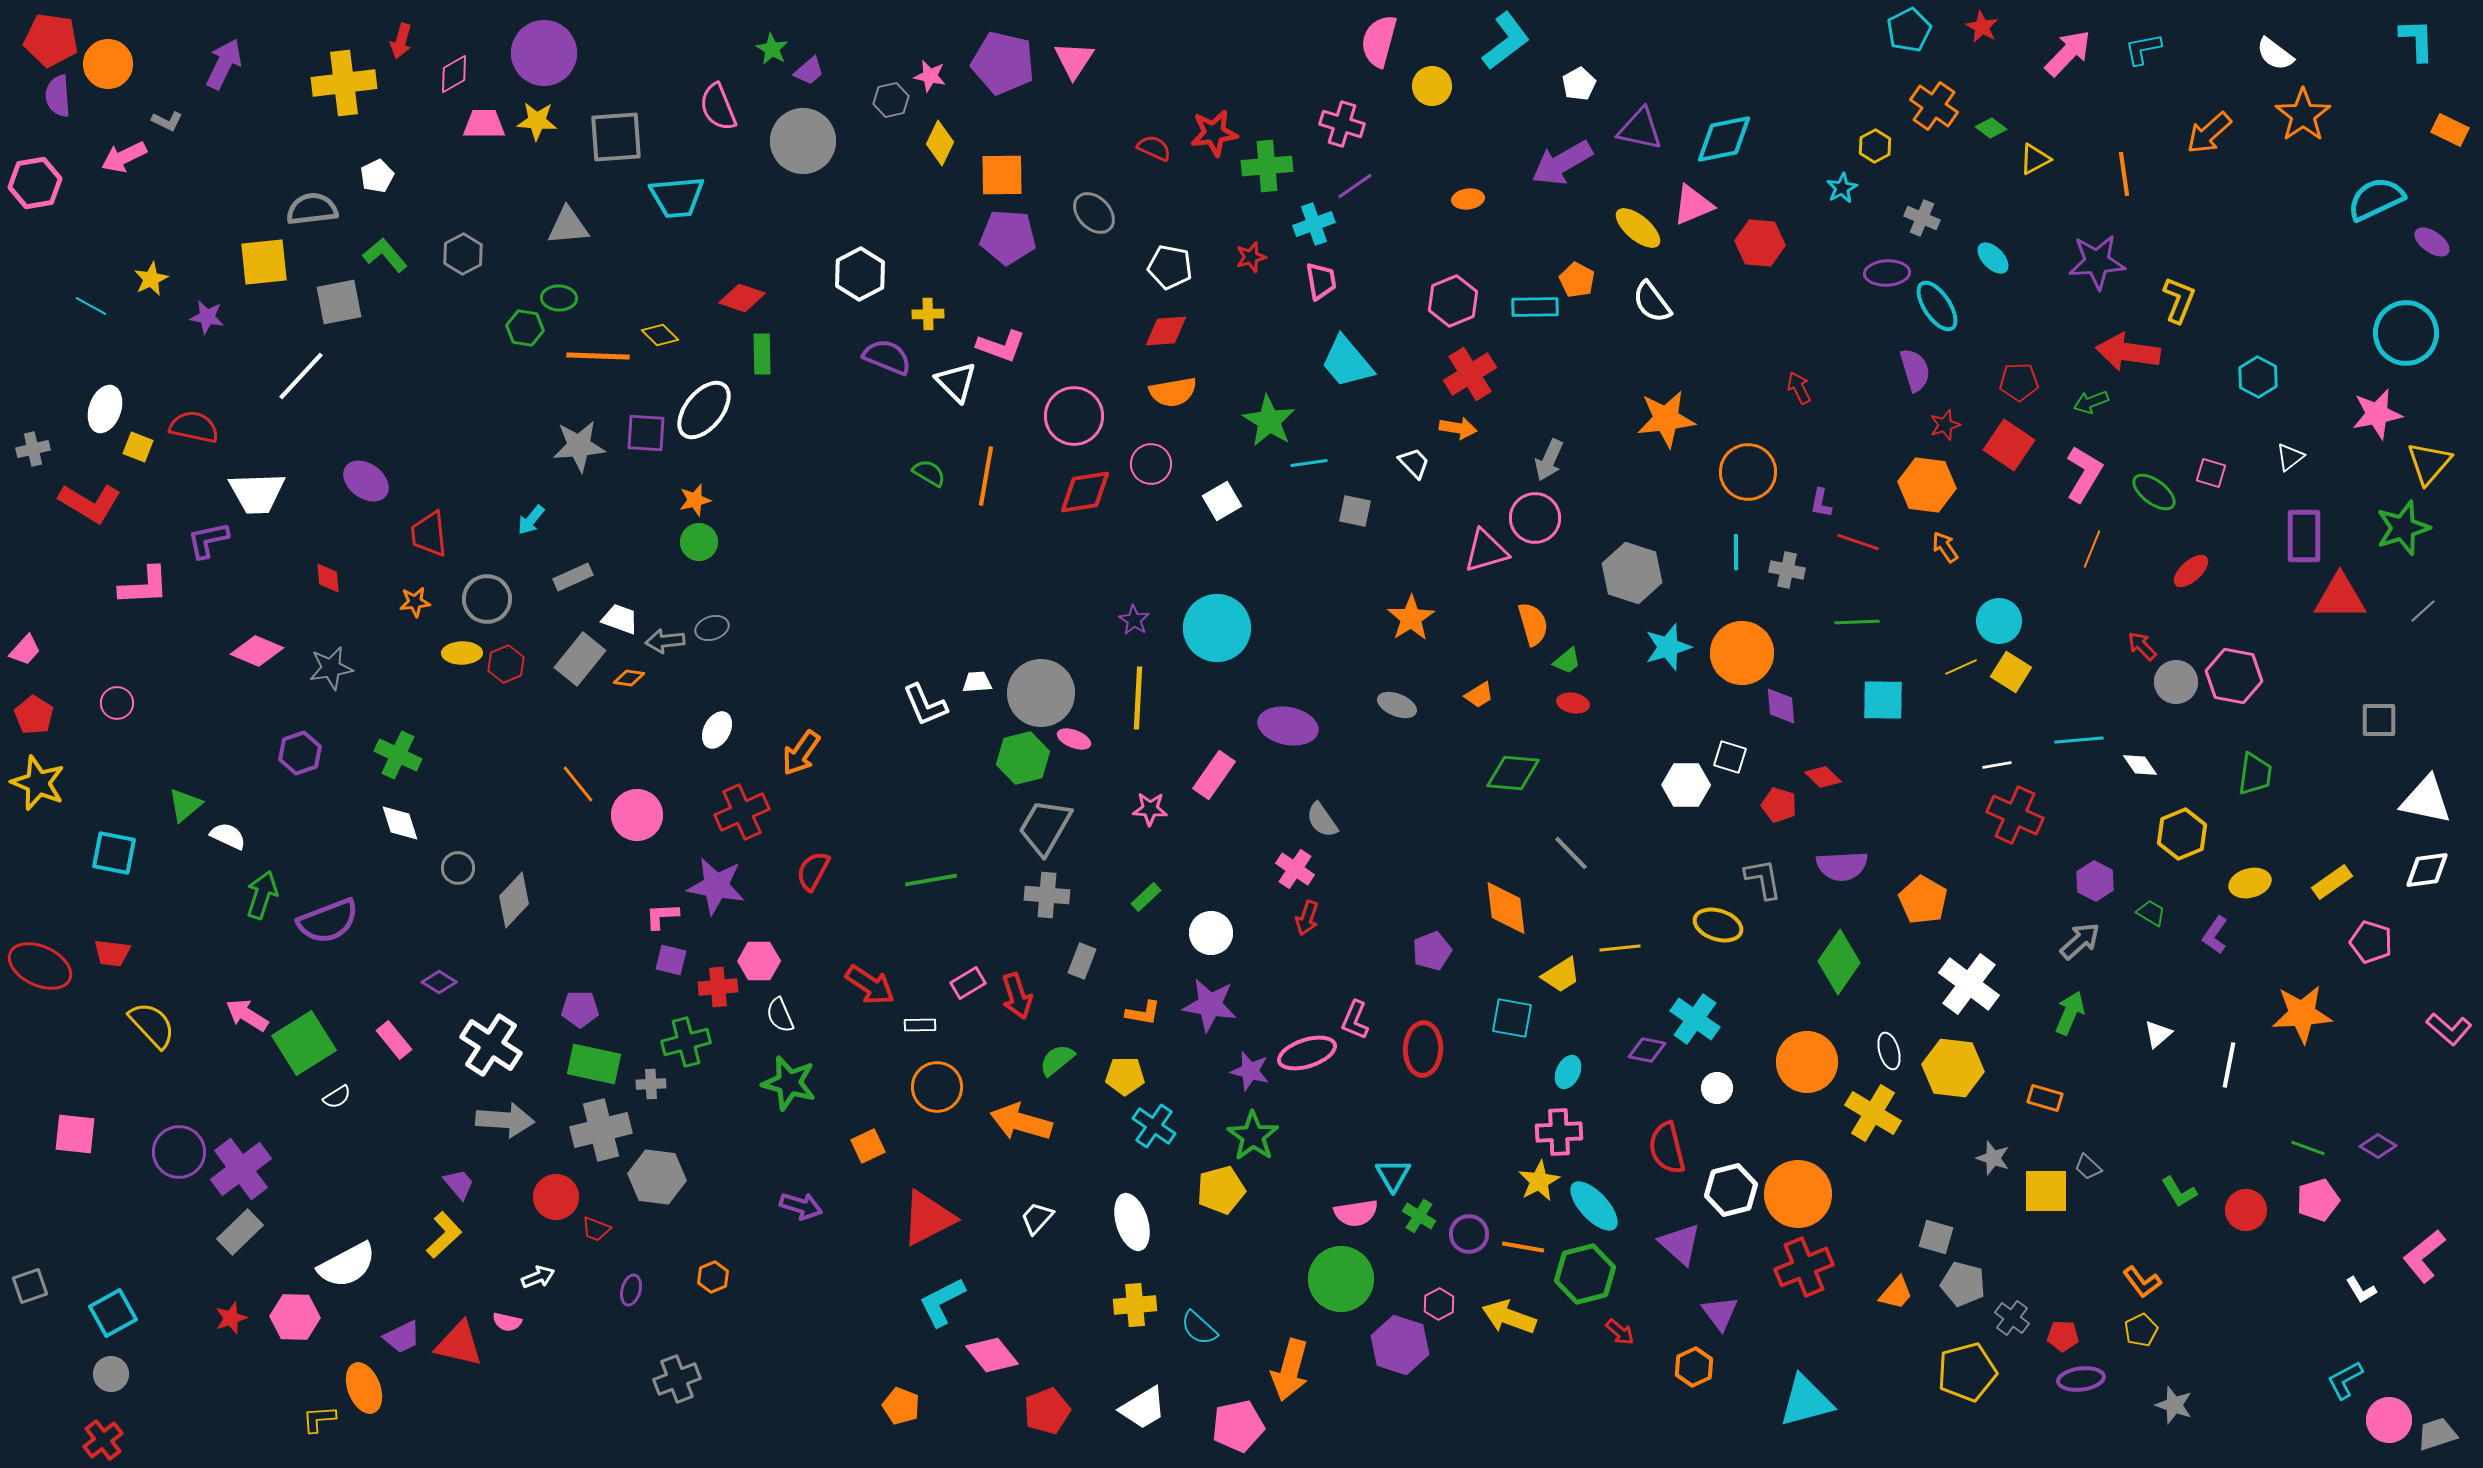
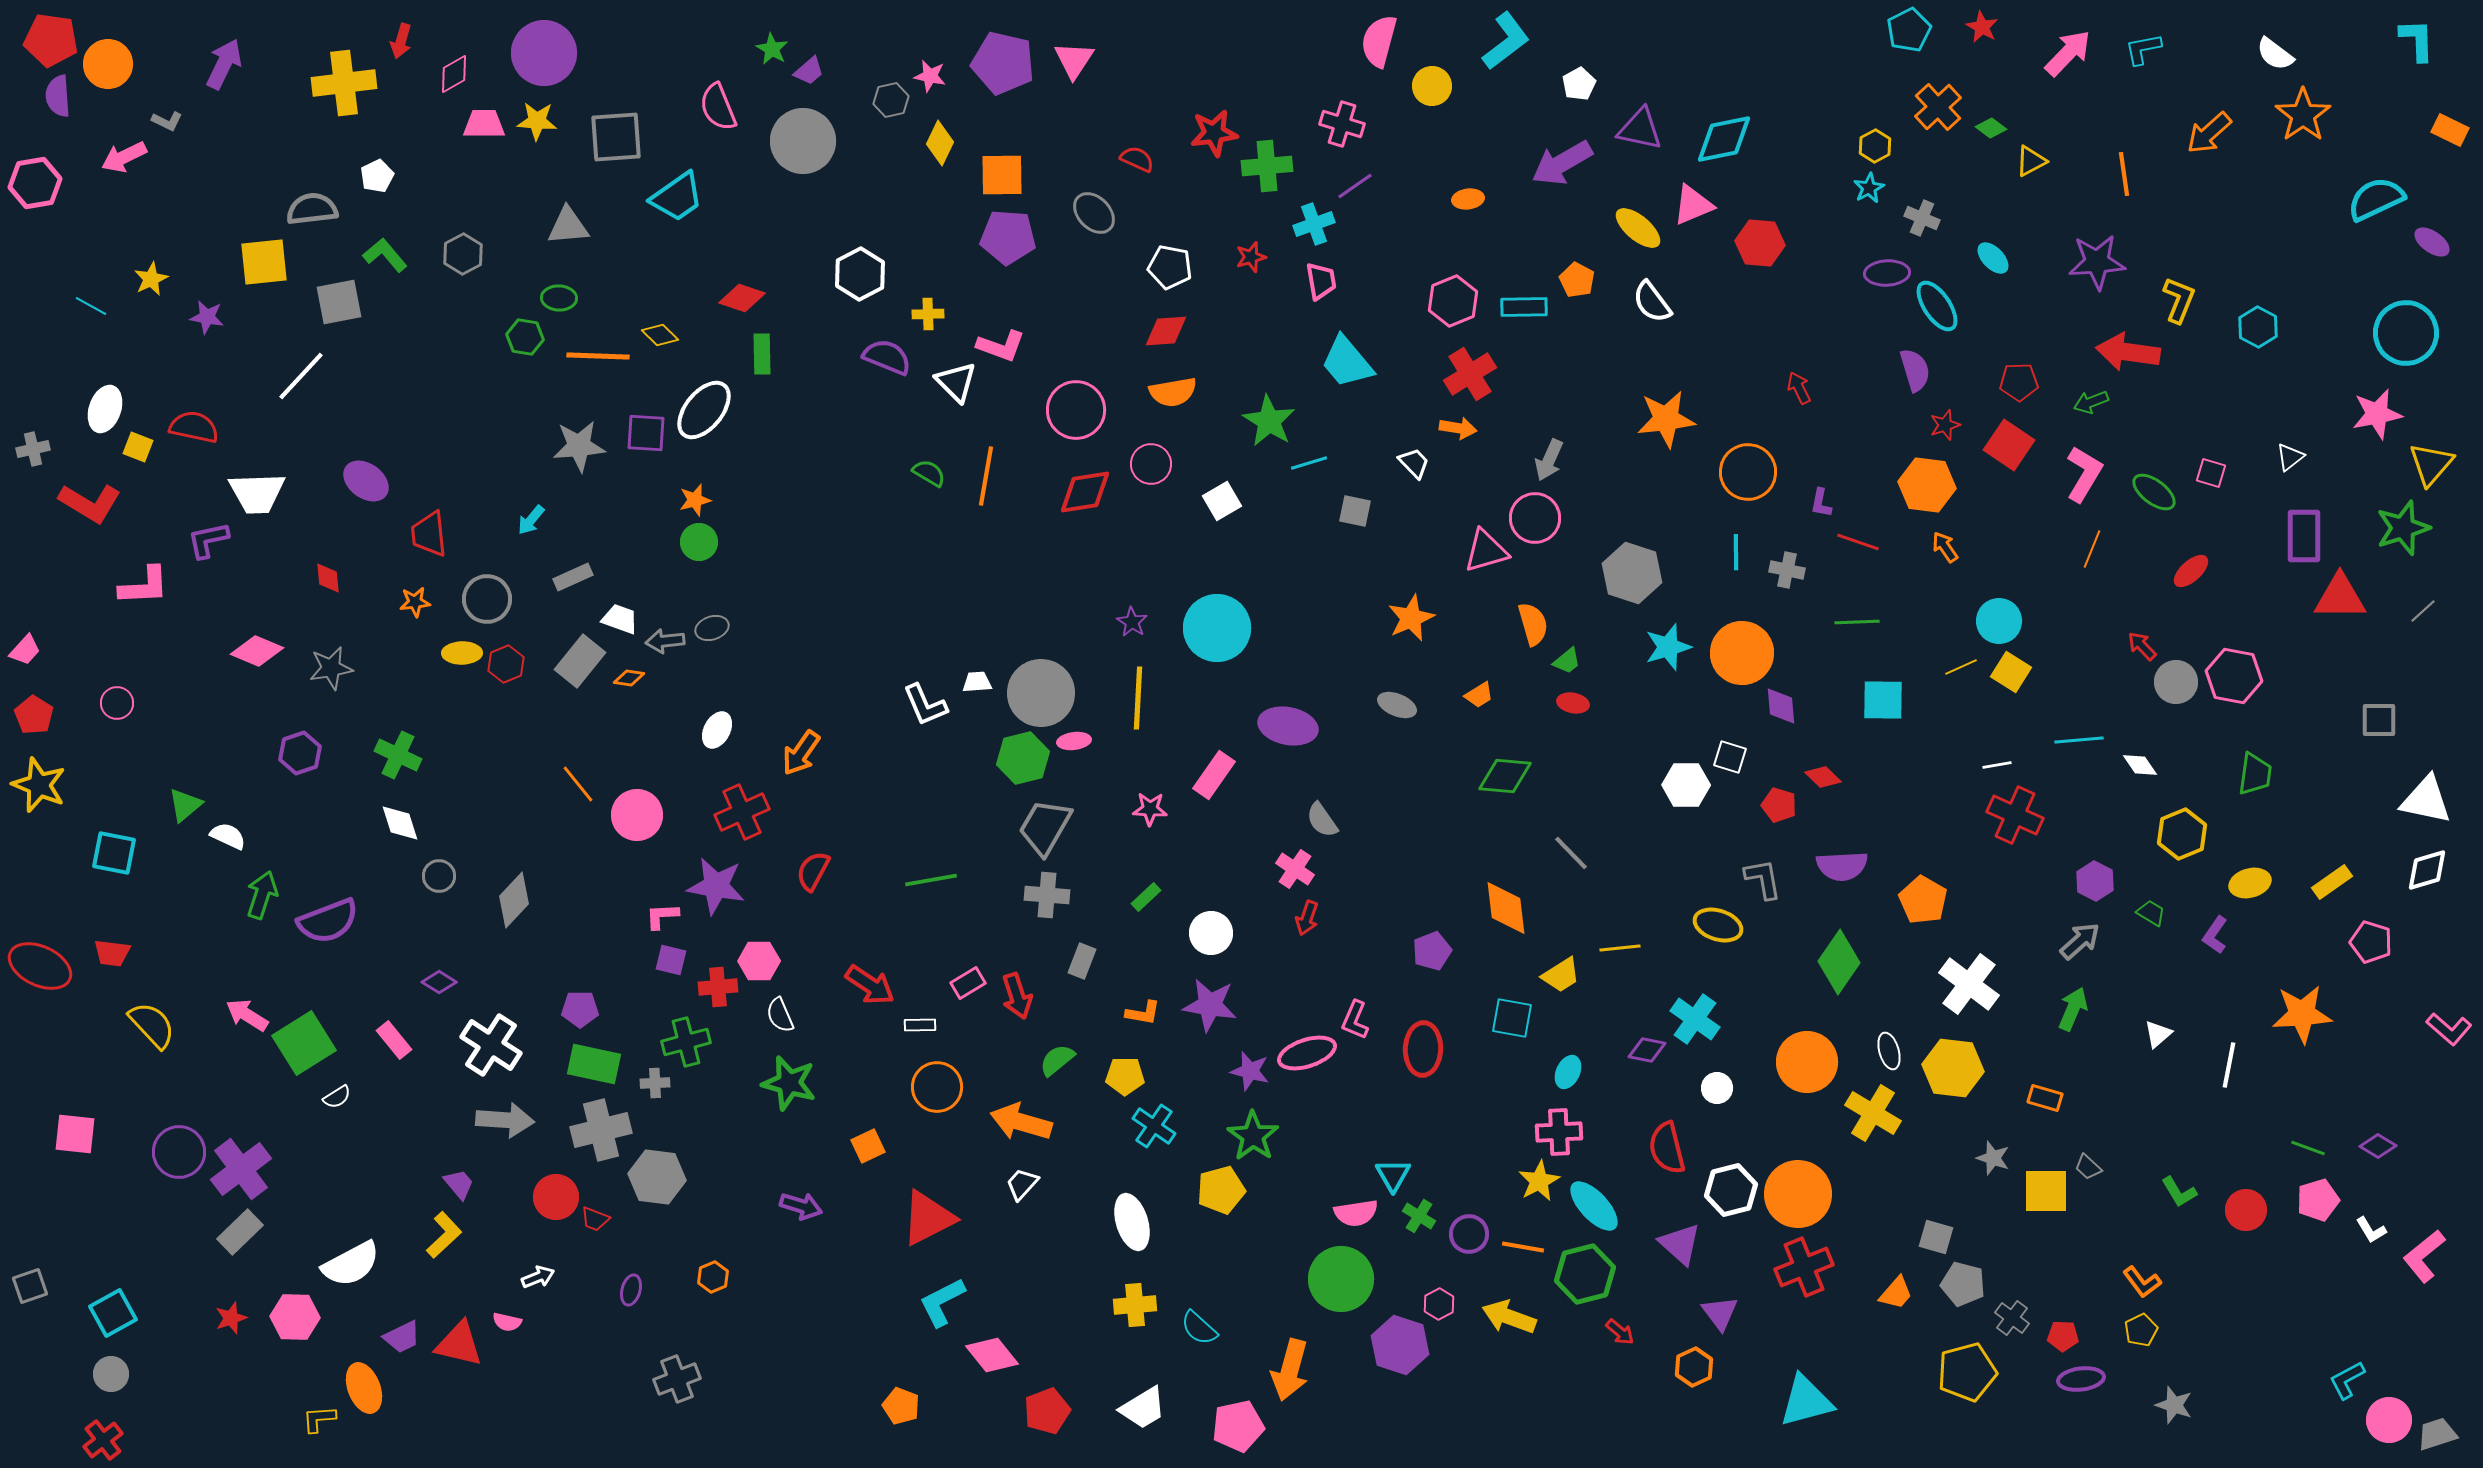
orange cross at (1934, 106): moved 4 px right, 1 px down; rotated 12 degrees clockwise
red semicircle at (1154, 148): moved 17 px left, 11 px down
yellow triangle at (2035, 159): moved 4 px left, 2 px down
cyan star at (1842, 188): moved 27 px right
cyan trapezoid at (677, 197): rotated 30 degrees counterclockwise
cyan rectangle at (1535, 307): moved 11 px left
green hexagon at (525, 328): moved 9 px down
cyan hexagon at (2258, 377): moved 50 px up
pink circle at (1074, 416): moved 2 px right, 6 px up
cyan line at (1309, 463): rotated 9 degrees counterclockwise
yellow triangle at (2429, 463): moved 2 px right, 1 px down
orange star at (1411, 618): rotated 9 degrees clockwise
purple star at (1134, 620): moved 2 px left, 2 px down
gray rectangle at (580, 659): moved 2 px down
pink ellipse at (1074, 739): moved 2 px down; rotated 28 degrees counterclockwise
green diamond at (1513, 773): moved 8 px left, 3 px down
yellow star at (38, 783): moved 1 px right, 2 px down
gray circle at (458, 868): moved 19 px left, 8 px down
white diamond at (2427, 870): rotated 9 degrees counterclockwise
green arrow at (2070, 1013): moved 3 px right, 4 px up
gray cross at (651, 1084): moved 4 px right, 1 px up
white trapezoid at (1037, 1218): moved 15 px left, 34 px up
red trapezoid at (596, 1229): moved 1 px left, 10 px up
white semicircle at (347, 1265): moved 4 px right, 1 px up
white L-shape at (2361, 1290): moved 10 px right, 60 px up
cyan L-shape at (2345, 1380): moved 2 px right
